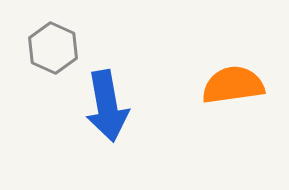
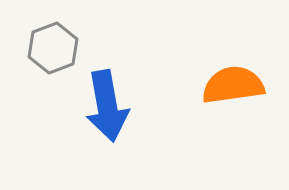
gray hexagon: rotated 15 degrees clockwise
